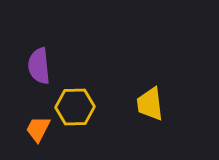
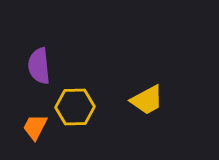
yellow trapezoid: moved 3 px left, 4 px up; rotated 111 degrees counterclockwise
orange trapezoid: moved 3 px left, 2 px up
